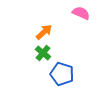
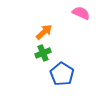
green cross: rotated 28 degrees clockwise
blue pentagon: rotated 15 degrees clockwise
